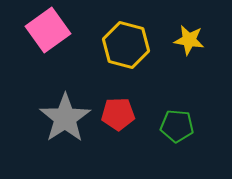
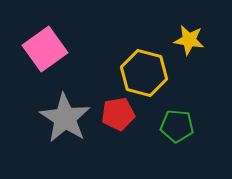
pink square: moved 3 px left, 19 px down
yellow hexagon: moved 18 px right, 28 px down
red pentagon: rotated 8 degrees counterclockwise
gray star: rotated 6 degrees counterclockwise
